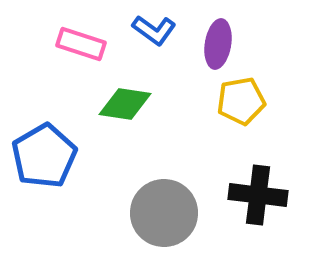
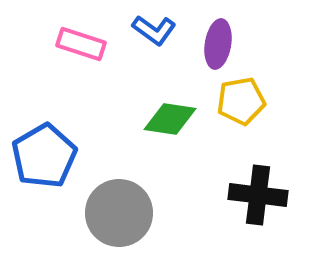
green diamond: moved 45 px right, 15 px down
gray circle: moved 45 px left
